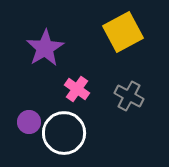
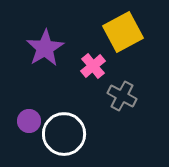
pink cross: moved 16 px right, 23 px up; rotated 15 degrees clockwise
gray cross: moved 7 px left
purple circle: moved 1 px up
white circle: moved 1 px down
